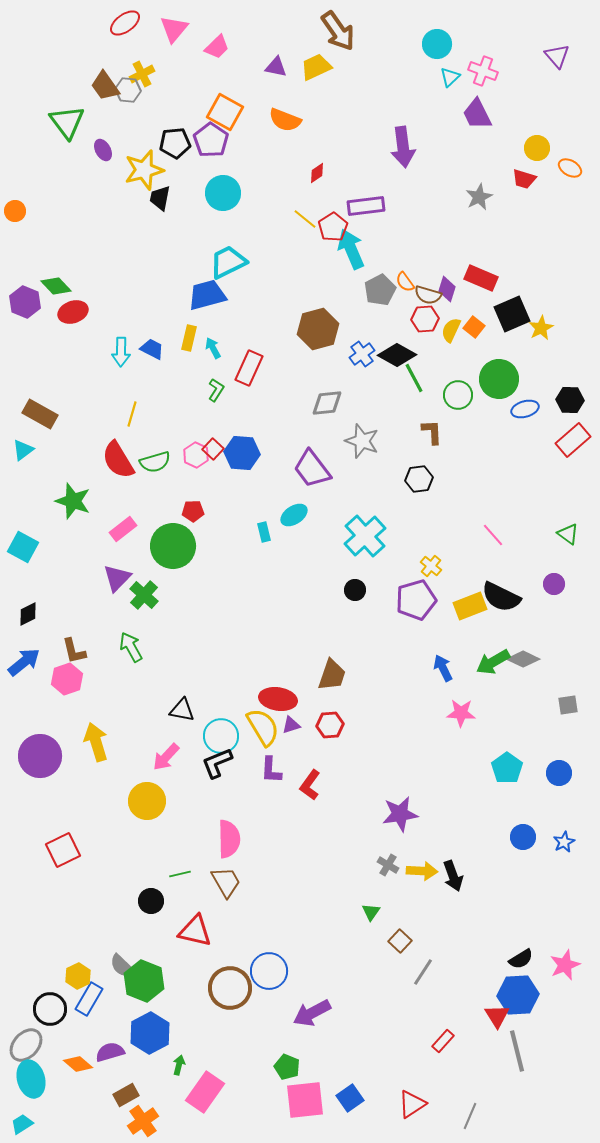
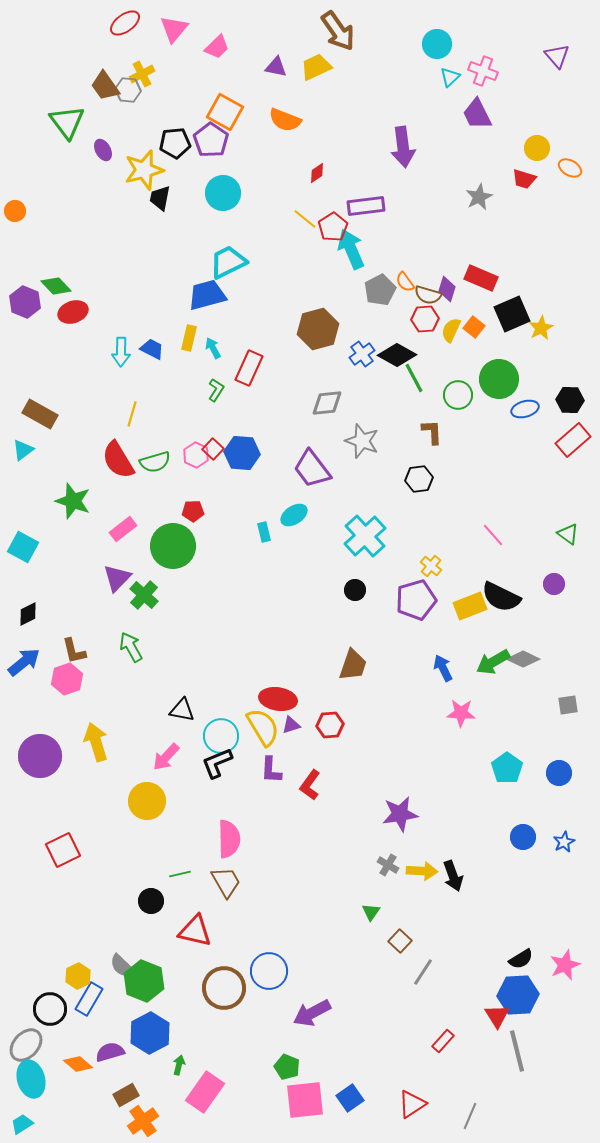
brown trapezoid at (332, 675): moved 21 px right, 10 px up
brown circle at (230, 988): moved 6 px left
